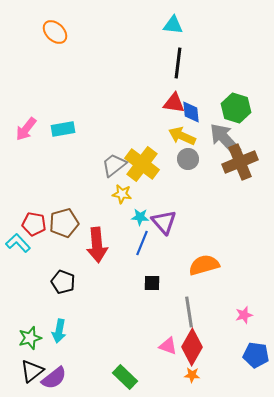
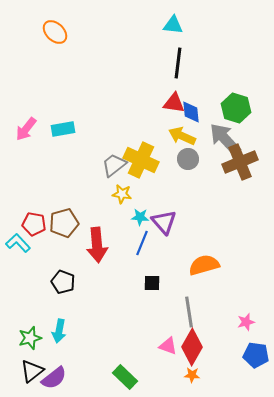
yellow cross: moved 1 px left, 4 px up; rotated 12 degrees counterclockwise
pink star: moved 2 px right, 7 px down
